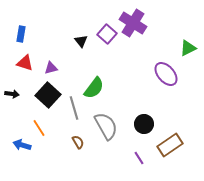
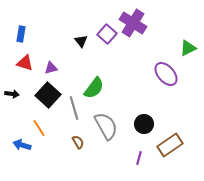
purple line: rotated 48 degrees clockwise
